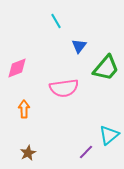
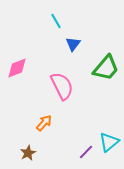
blue triangle: moved 6 px left, 2 px up
pink semicircle: moved 2 px left, 2 px up; rotated 108 degrees counterclockwise
orange arrow: moved 20 px right, 14 px down; rotated 42 degrees clockwise
cyan triangle: moved 7 px down
